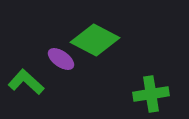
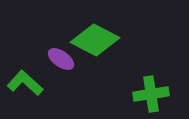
green L-shape: moved 1 px left, 1 px down
